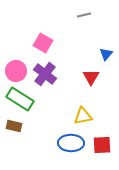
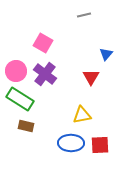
yellow triangle: moved 1 px left, 1 px up
brown rectangle: moved 12 px right
red square: moved 2 px left
